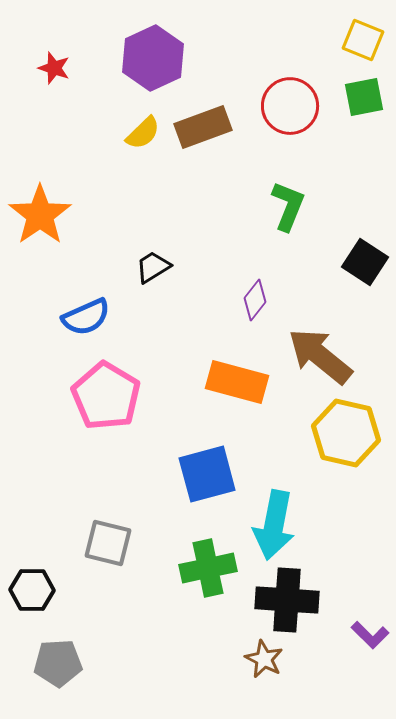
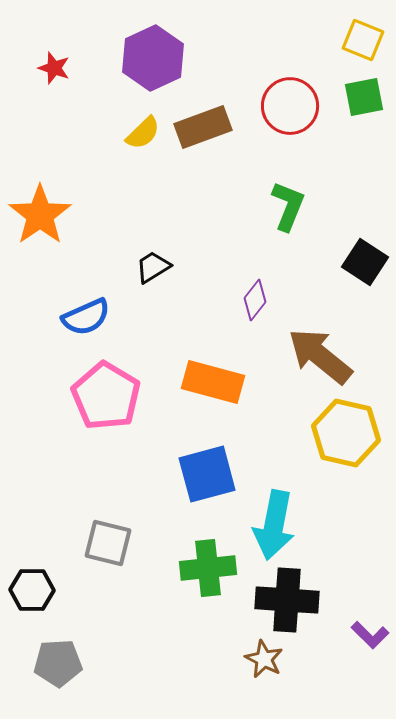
orange rectangle: moved 24 px left
green cross: rotated 6 degrees clockwise
